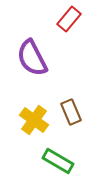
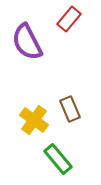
purple semicircle: moved 5 px left, 16 px up
brown rectangle: moved 1 px left, 3 px up
green rectangle: moved 2 px up; rotated 20 degrees clockwise
